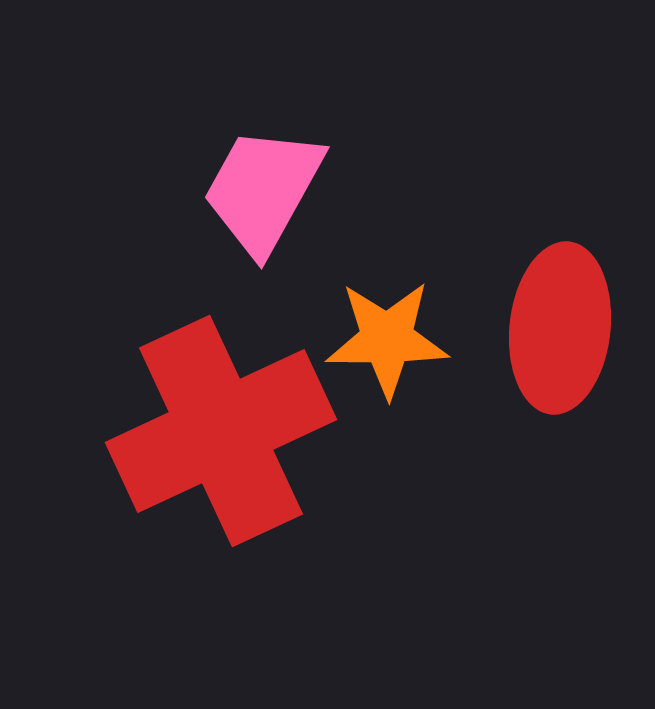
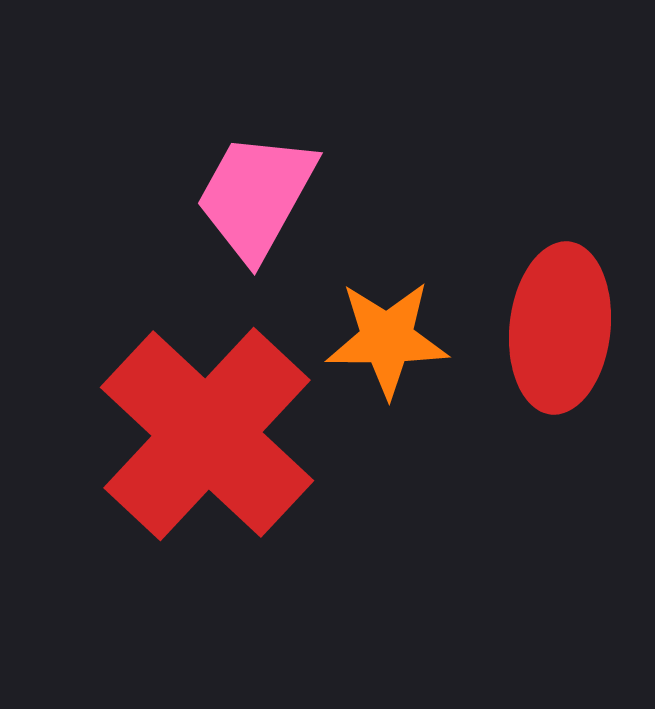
pink trapezoid: moved 7 px left, 6 px down
red cross: moved 14 px left, 3 px down; rotated 22 degrees counterclockwise
